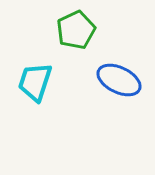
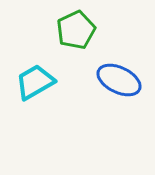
cyan trapezoid: rotated 42 degrees clockwise
